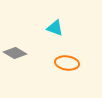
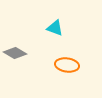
orange ellipse: moved 2 px down
